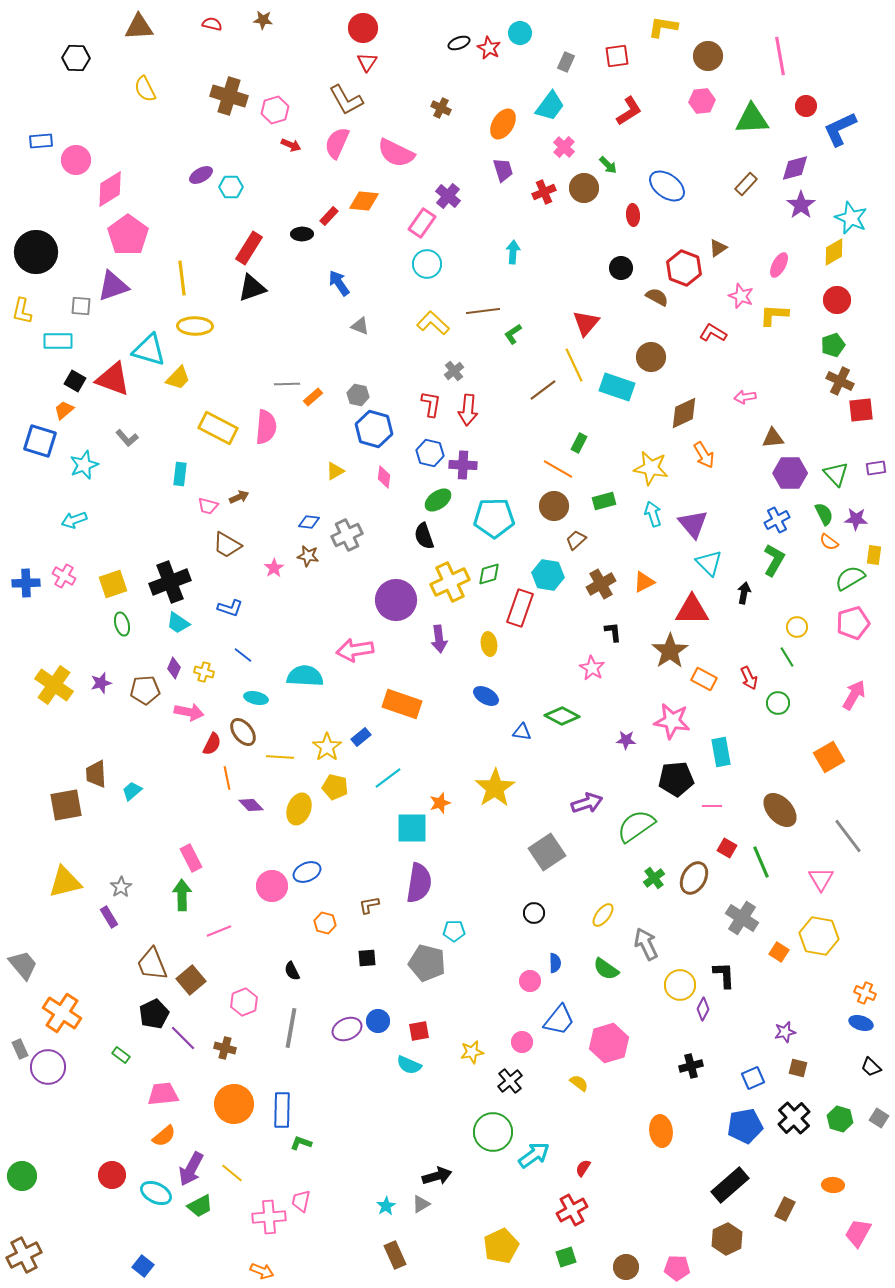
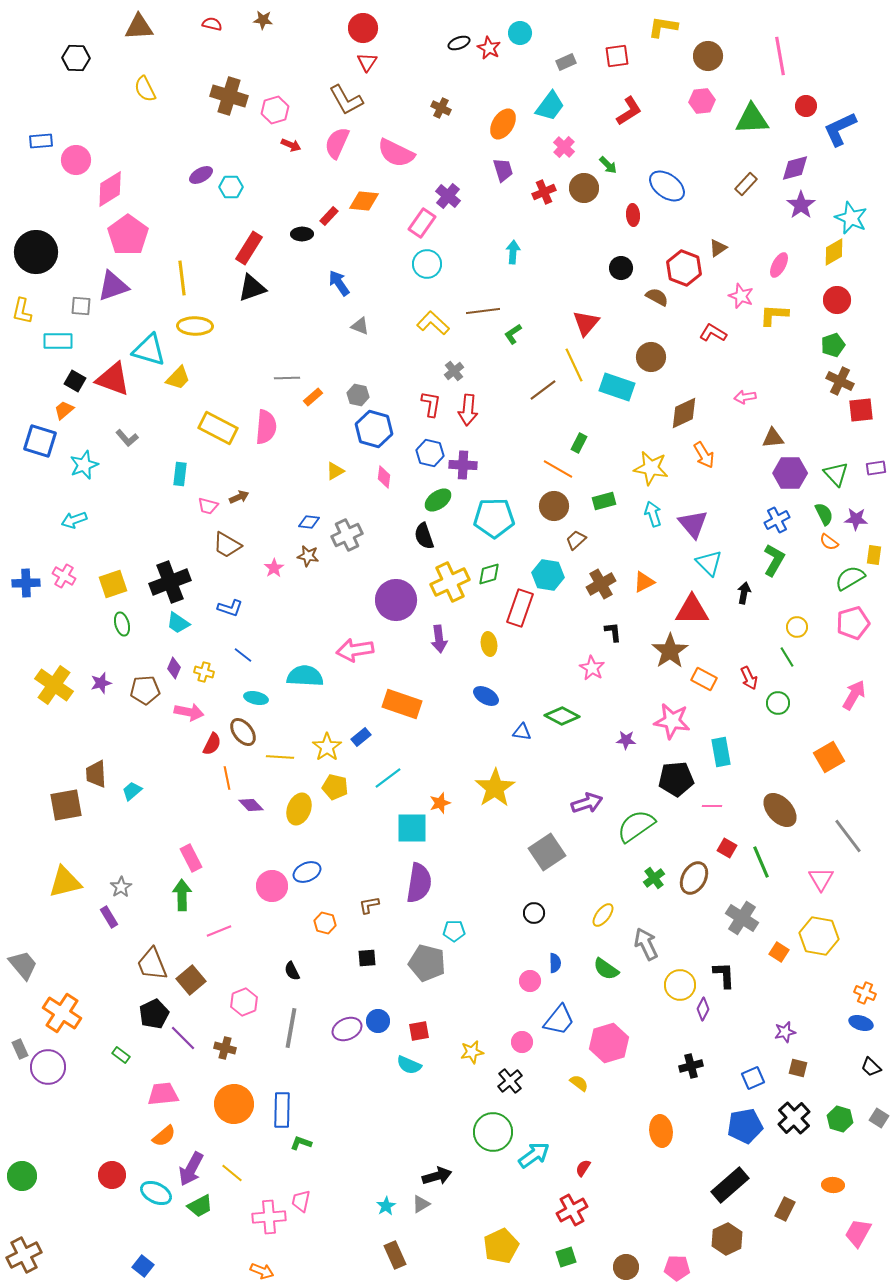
gray rectangle at (566, 62): rotated 42 degrees clockwise
gray line at (287, 384): moved 6 px up
